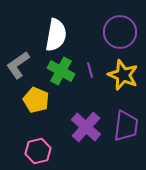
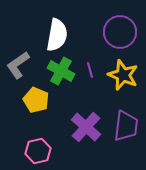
white semicircle: moved 1 px right
